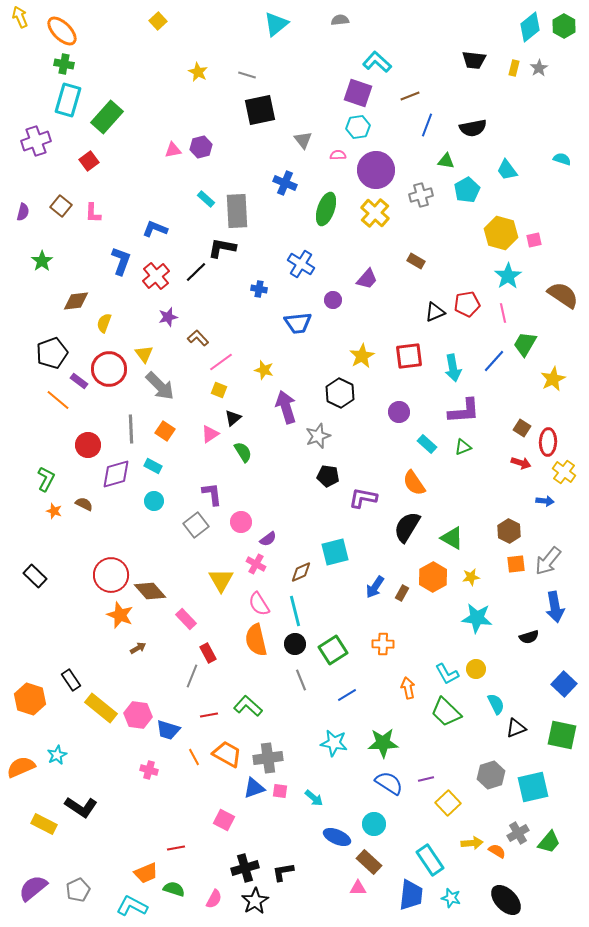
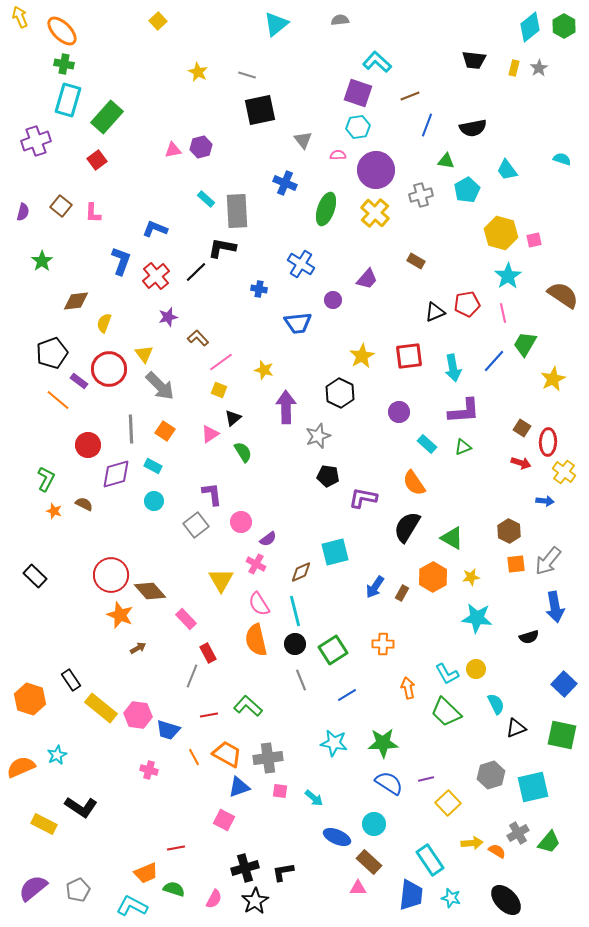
red square at (89, 161): moved 8 px right, 1 px up
purple arrow at (286, 407): rotated 16 degrees clockwise
blue triangle at (254, 788): moved 15 px left, 1 px up
